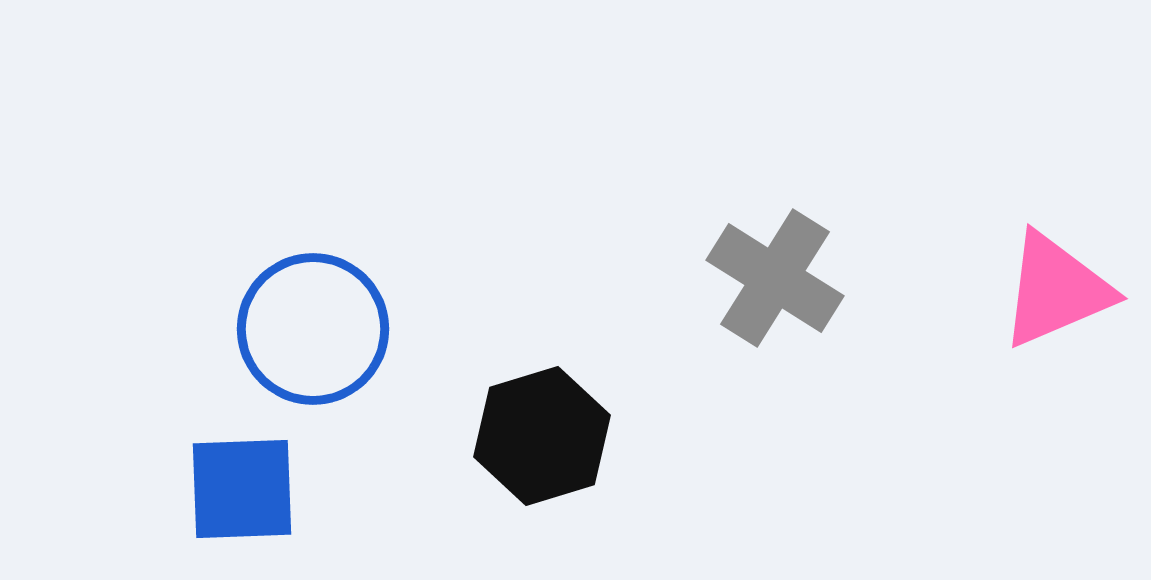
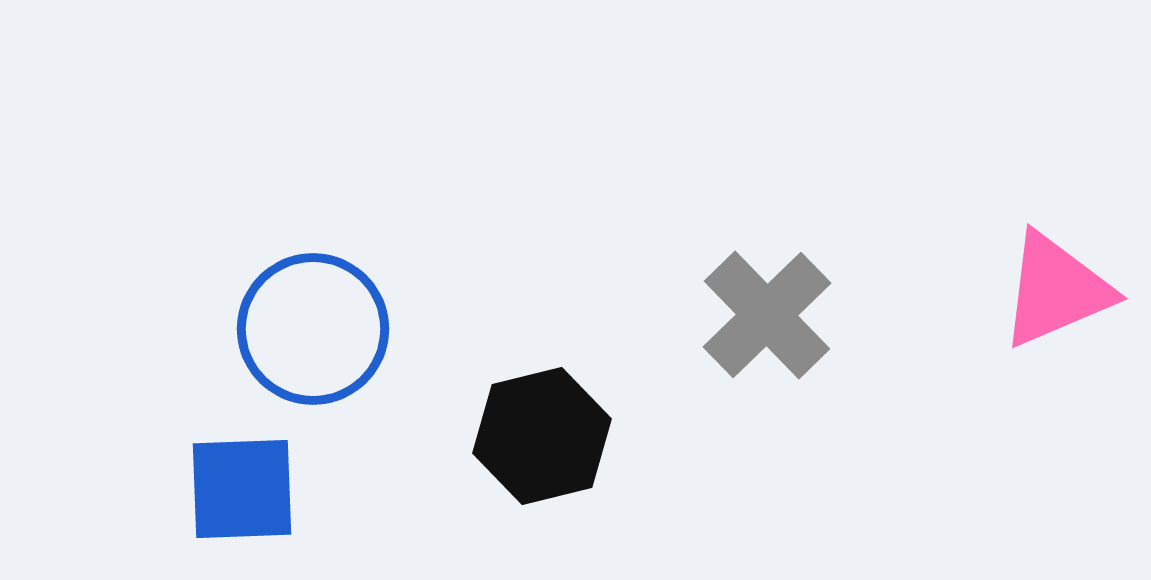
gray cross: moved 8 px left, 37 px down; rotated 14 degrees clockwise
black hexagon: rotated 3 degrees clockwise
